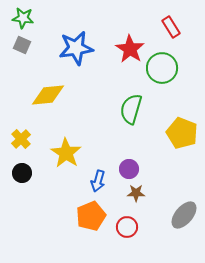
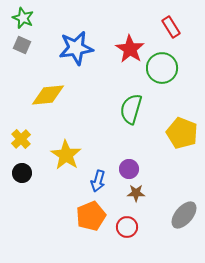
green star: rotated 15 degrees clockwise
yellow star: moved 2 px down
